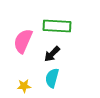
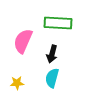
green rectangle: moved 1 px right, 3 px up
black arrow: rotated 30 degrees counterclockwise
yellow star: moved 7 px left, 3 px up
